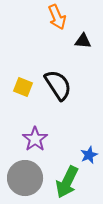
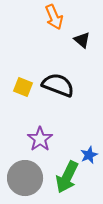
orange arrow: moved 3 px left
black triangle: moved 1 px left, 1 px up; rotated 36 degrees clockwise
black semicircle: rotated 36 degrees counterclockwise
purple star: moved 5 px right
green arrow: moved 5 px up
